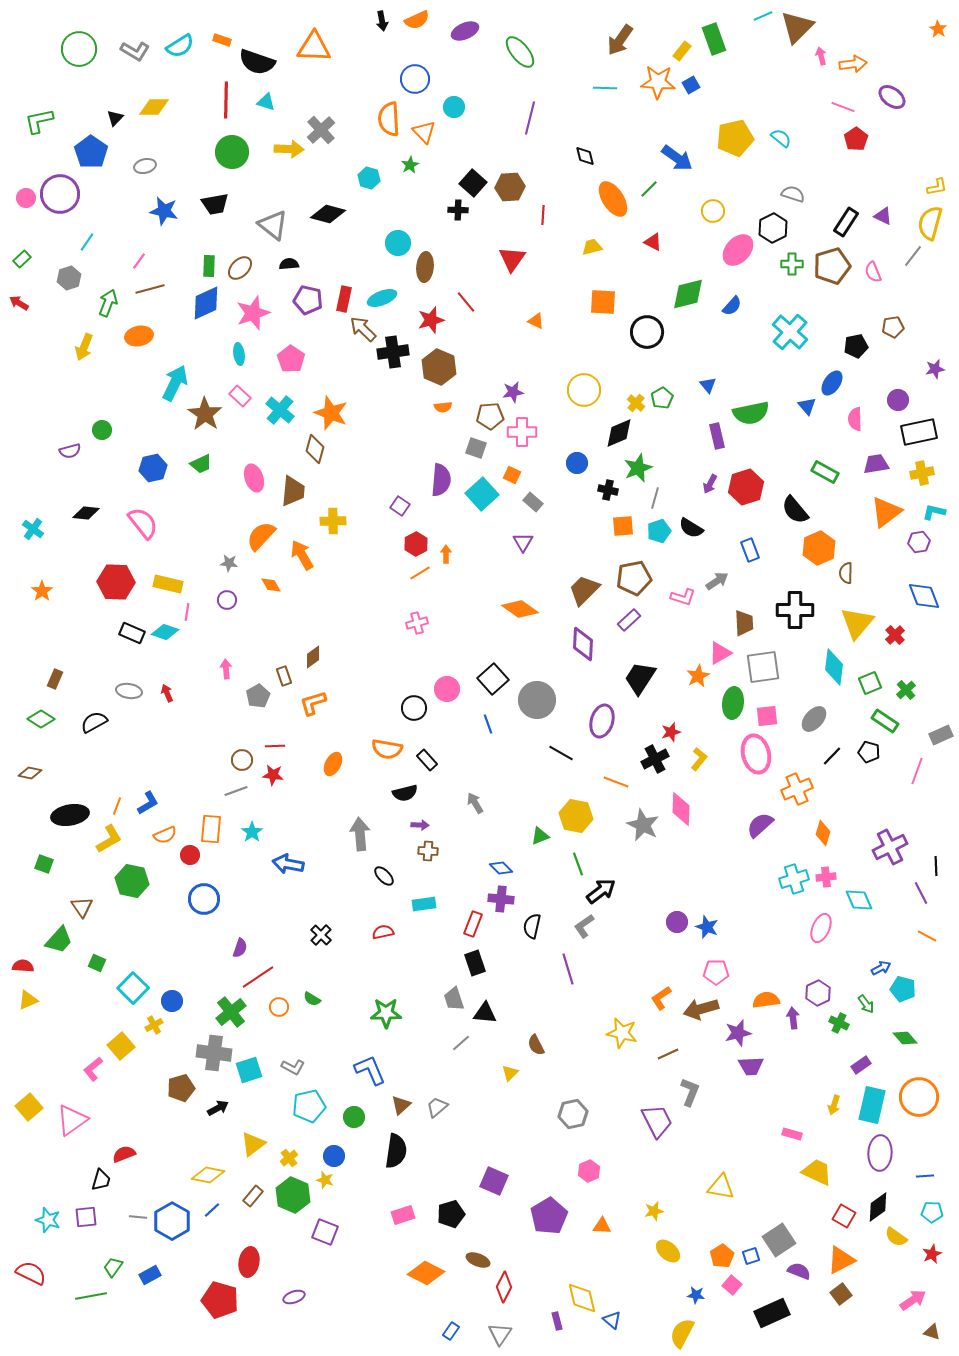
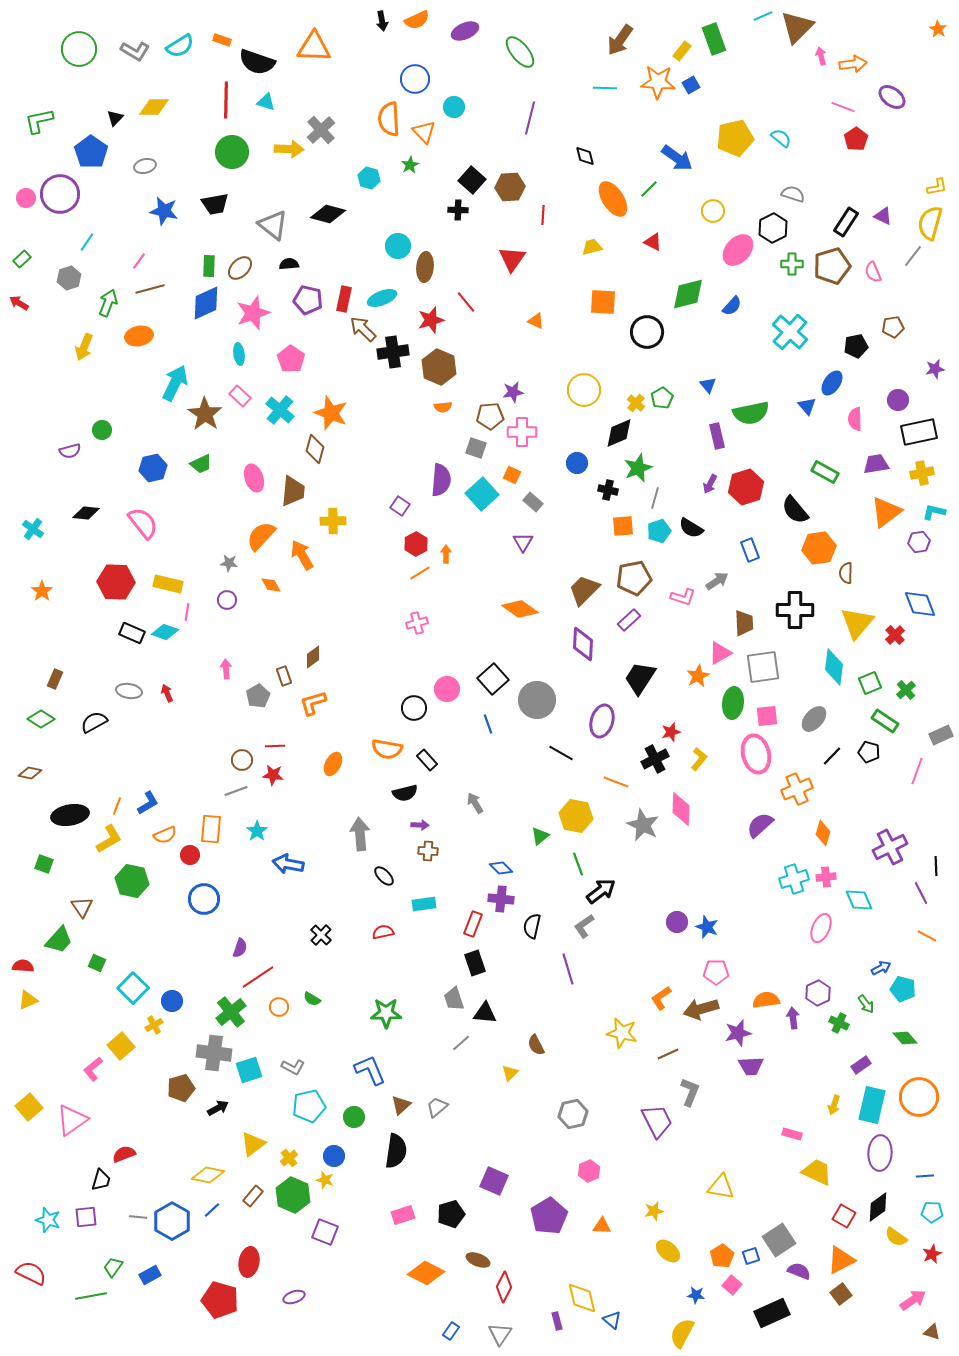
black square at (473, 183): moved 1 px left, 3 px up
cyan circle at (398, 243): moved 3 px down
orange hexagon at (819, 548): rotated 16 degrees clockwise
blue diamond at (924, 596): moved 4 px left, 8 px down
cyan star at (252, 832): moved 5 px right, 1 px up
green triangle at (540, 836): rotated 18 degrees counterclockwise
